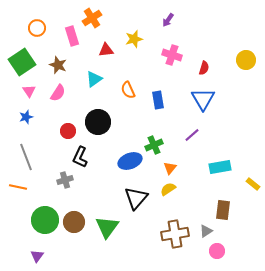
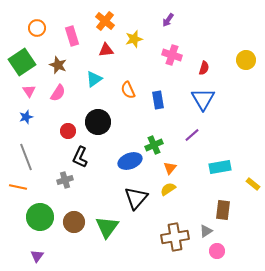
orange cross: moved 13 px right, 3 px down; rotated 18 degrees counterclockwise
green circle: moved 5 px left, 3 px up
brown cross: moved 3 px down
